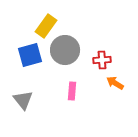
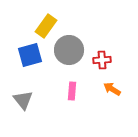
gray circle: moved 4 px right
orange arrow: moved 3 px left, 6 px down
